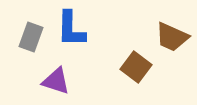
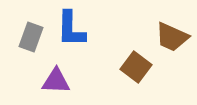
purple triangle: rotated 16 degrees counterclockwise
